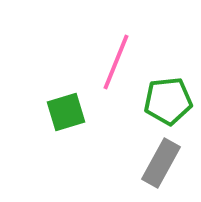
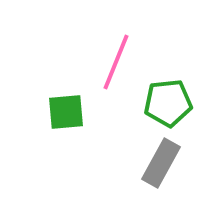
green pentagon: moved 2 px down
green square: rotated 12 degrees clockwise
